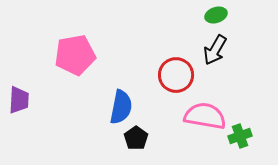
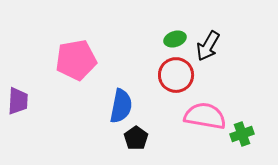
green ellipse: moved 41 px left, 24 px down
black arrow: moved 7 px left, 4 px up
pink pentagon: moved 1 px right, 5 px down
purple trapezoid: moved 1 px left, 1 px down
blue semicircle: moved 1 px up
green cross: moved 2 px right, 2 px up
